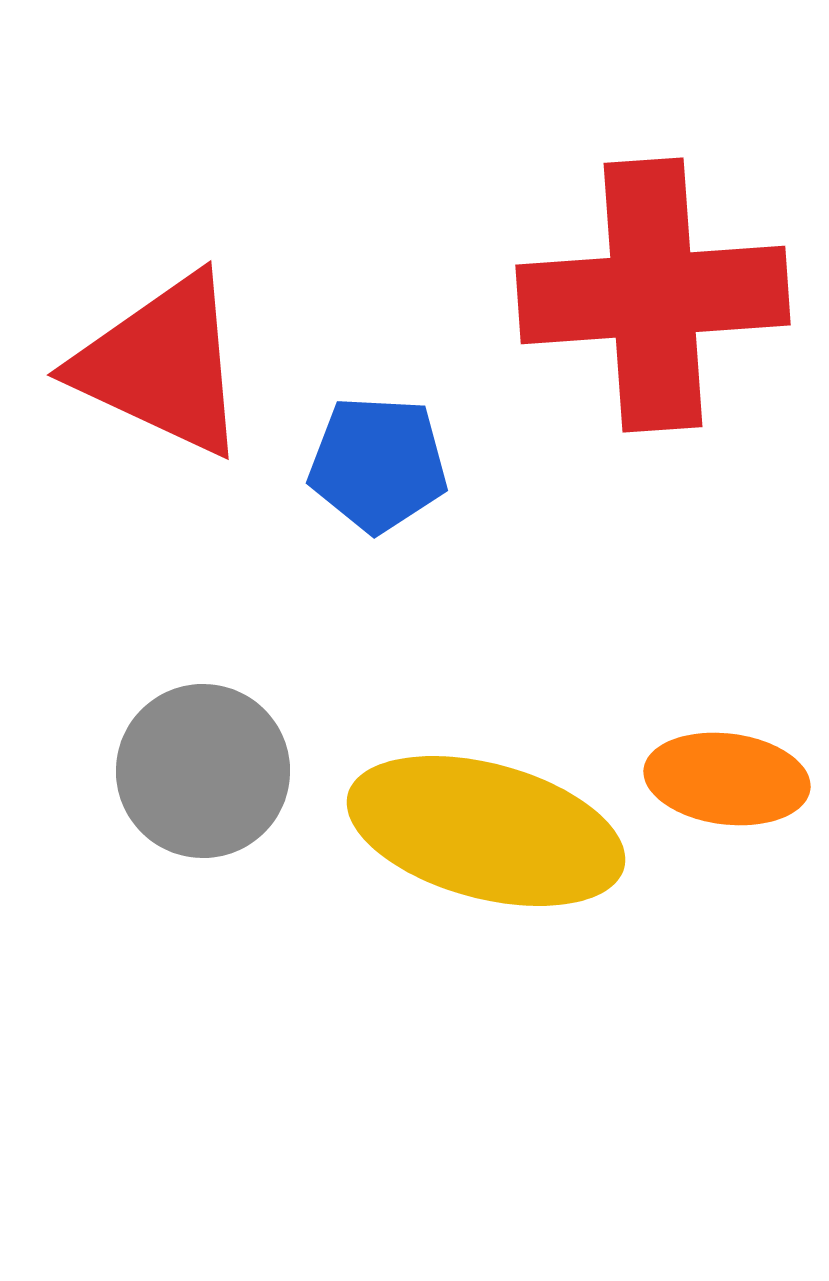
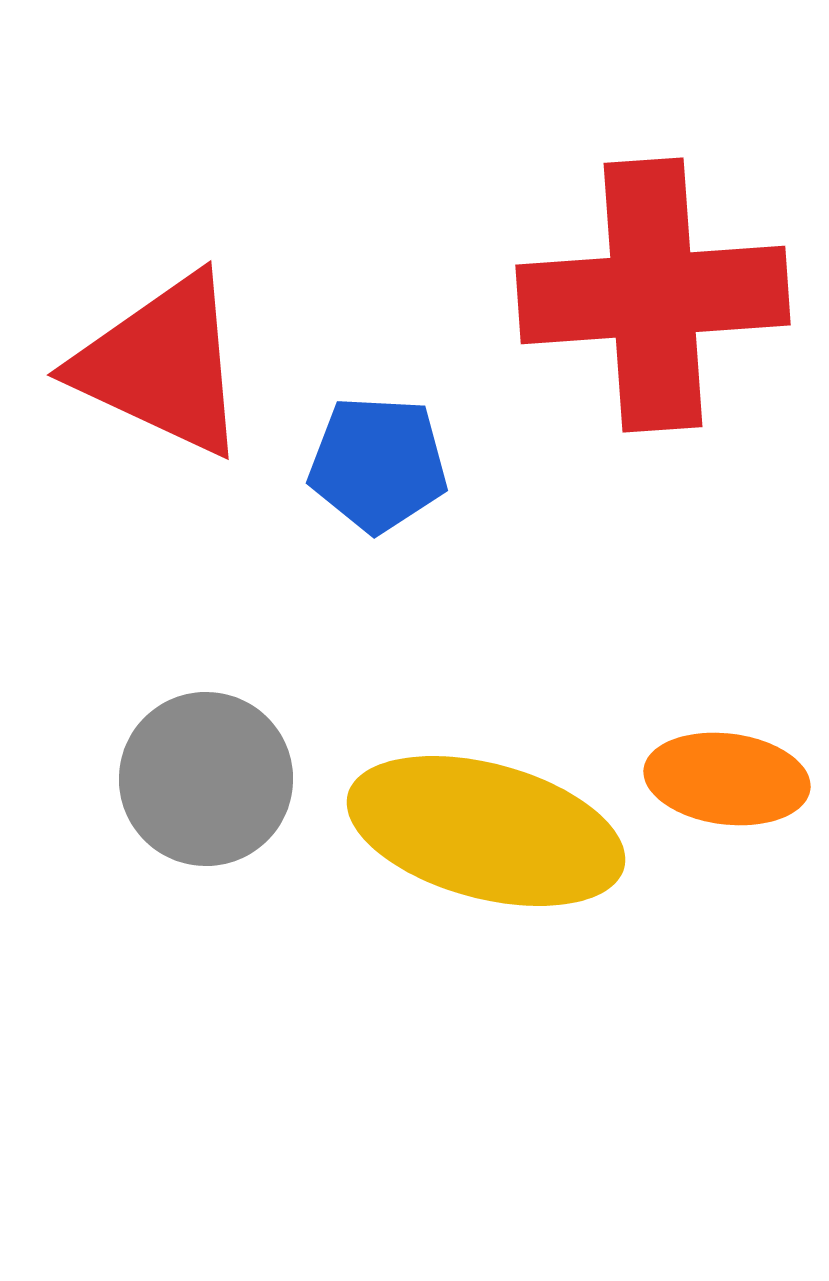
gray circle: moved 3 px right, 8 px down
